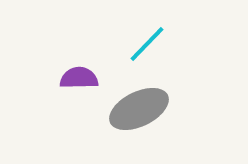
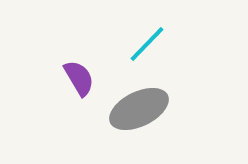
purple semicircle: rotated 60 degrees clockwise
